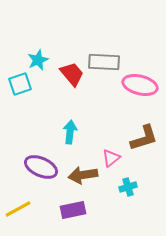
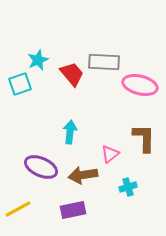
brown L-shape: rotated 72 degrees counterclockwise
pink triangle: moved 1 px left, 4 px up
